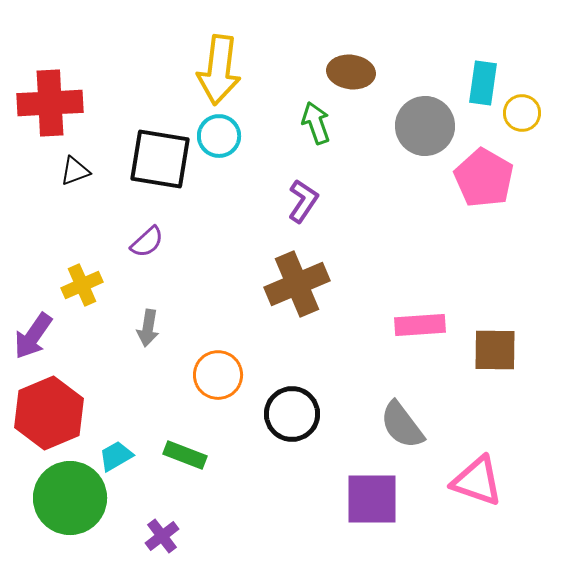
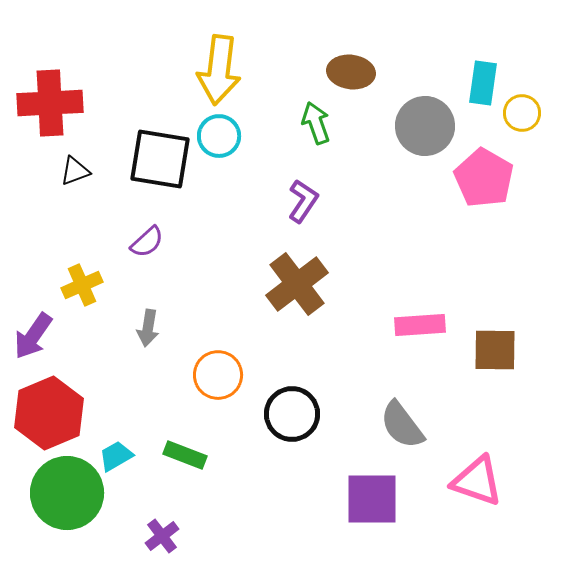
brown cross: rotated 14 degrees counterclockwise
green circle: moved 3 px left, 5 px up
